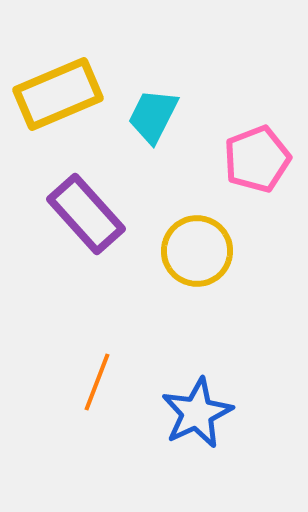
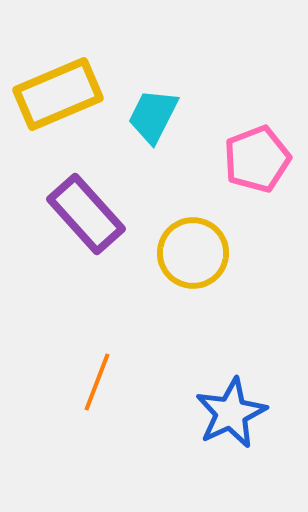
yellow circle: moved 4 px left, 2 px down
blue star: moved 34 px right
